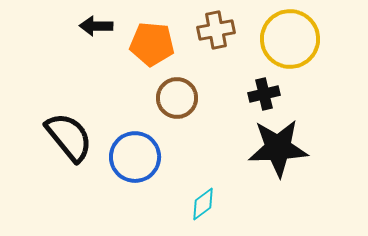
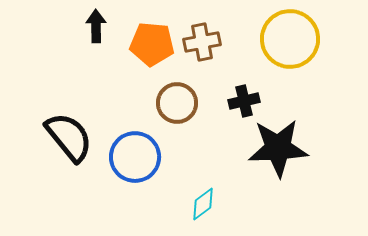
black arrow: rotated 88 degrees clockwise
brown cross: moved 14 px left, 12 px down
black cross: moved 20 px left, 7 px down
brown circle: moved 5 px down
